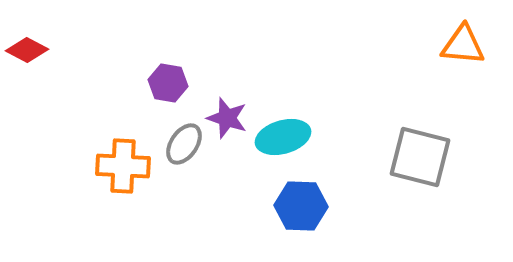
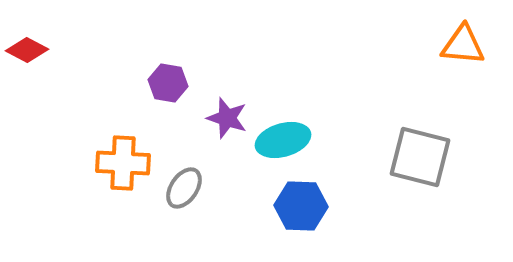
cyan ellipse: moved 3 px down
gray ellipse: moved 44 px down
orange cross: moved 3 px up
